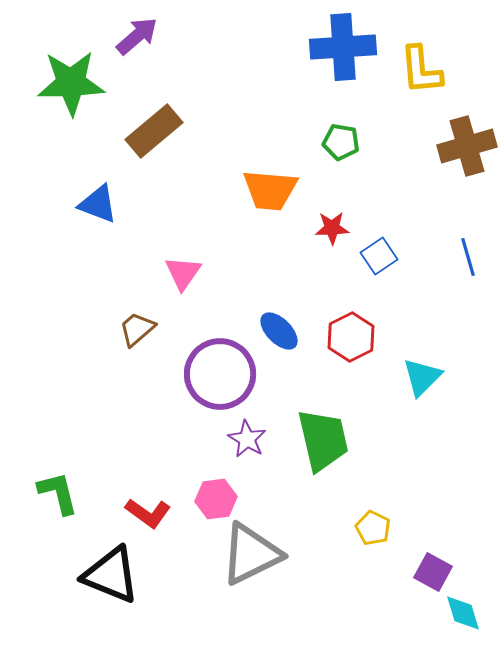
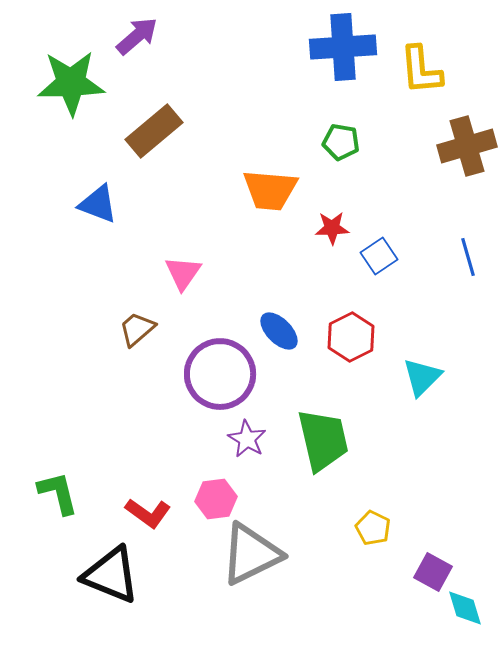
cyan diamond: moved 2 px right, 5 px up
